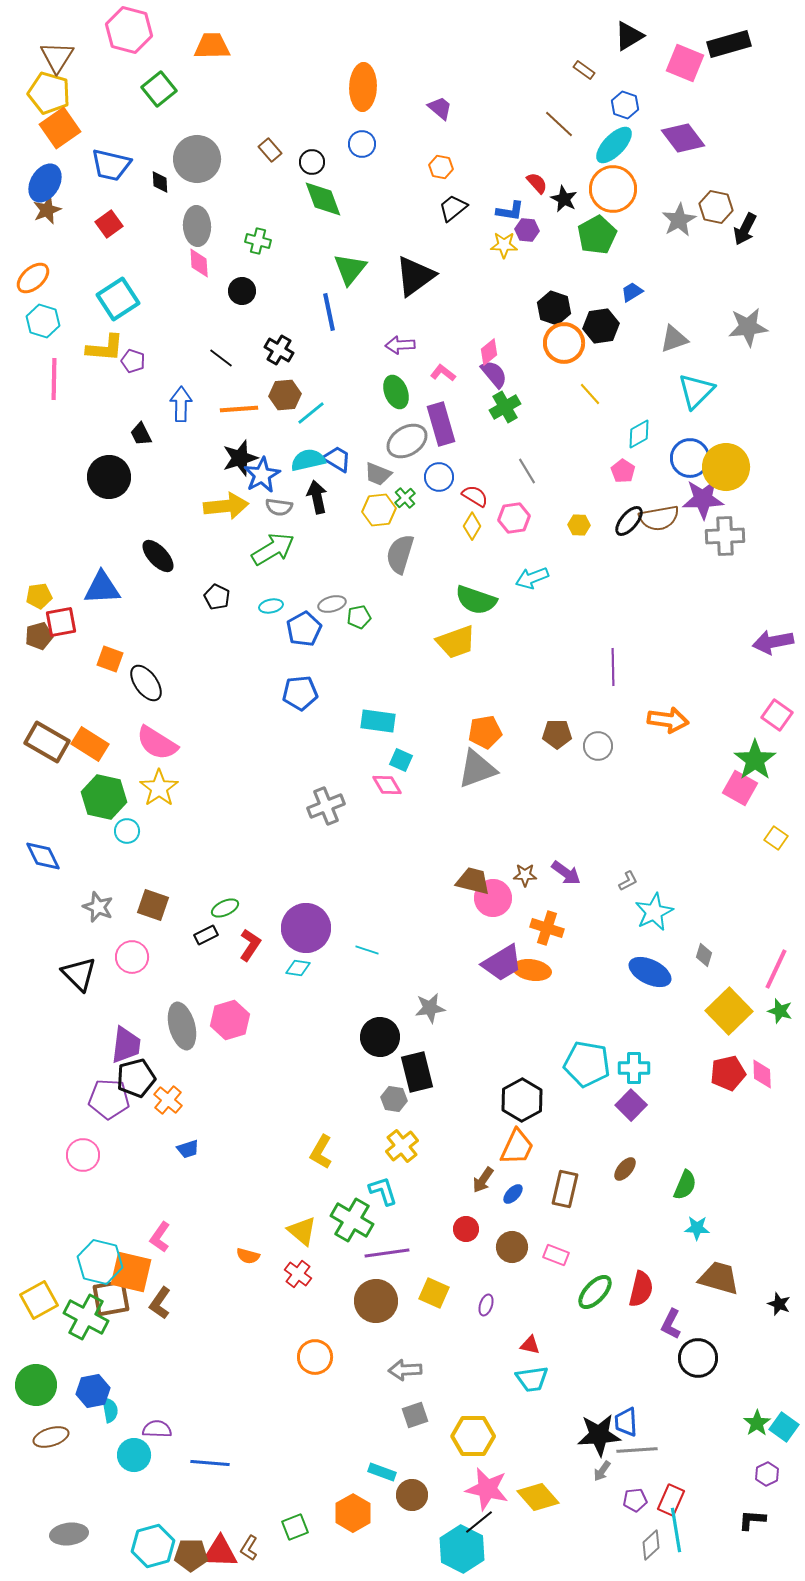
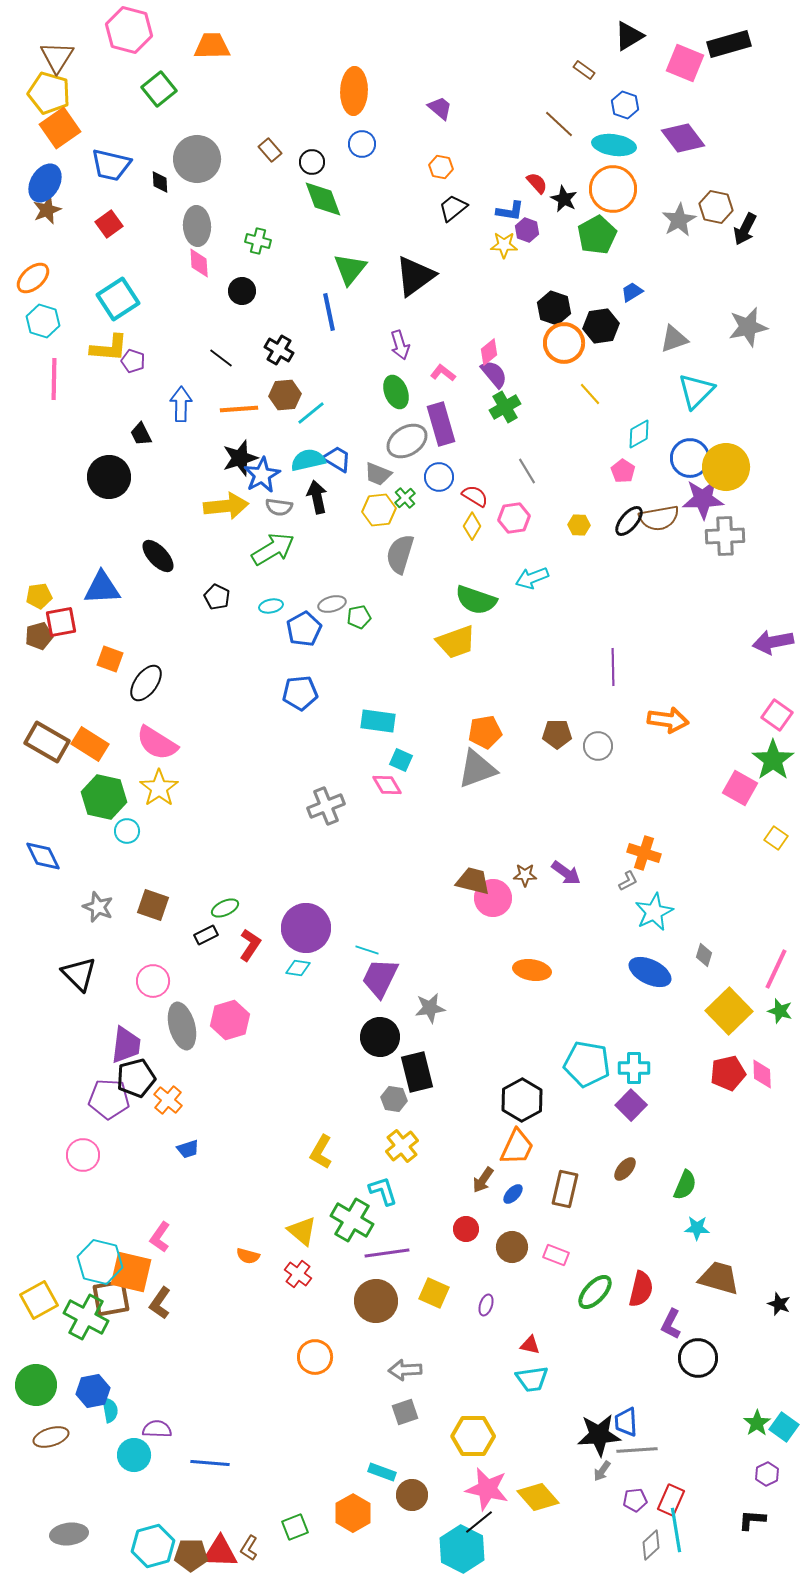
orange ellipse at (363, 87): moved 9 px left, 4 px down
cyan ellipse at (614, 145): rotated 54 degrees clockwise
purple hexagon at (527, 230): rotated 15 degrees clockwise
gray star at (748, 327): rotated 6 degrees counterclockwise
purple arrow at (400, 345): rotated 104 degrees counterclockwise
yellow L-shape at (105, 348): moved 4 px right
black ellipse at (146, 683): rotated 72 degrees clockwise
green star at (755, 760): moved 18 px right
orange cross at (547, 928): moved 97 px right, 75 px up
pink circle at (132, 957): moved 21 px right, 24 px down
purple trapezoid at (502, 963): moved 122 px left, 15 px down; rotated 147 degrees clockwise
gray square at (415, 1415): moved 10 px left, 3 px up
